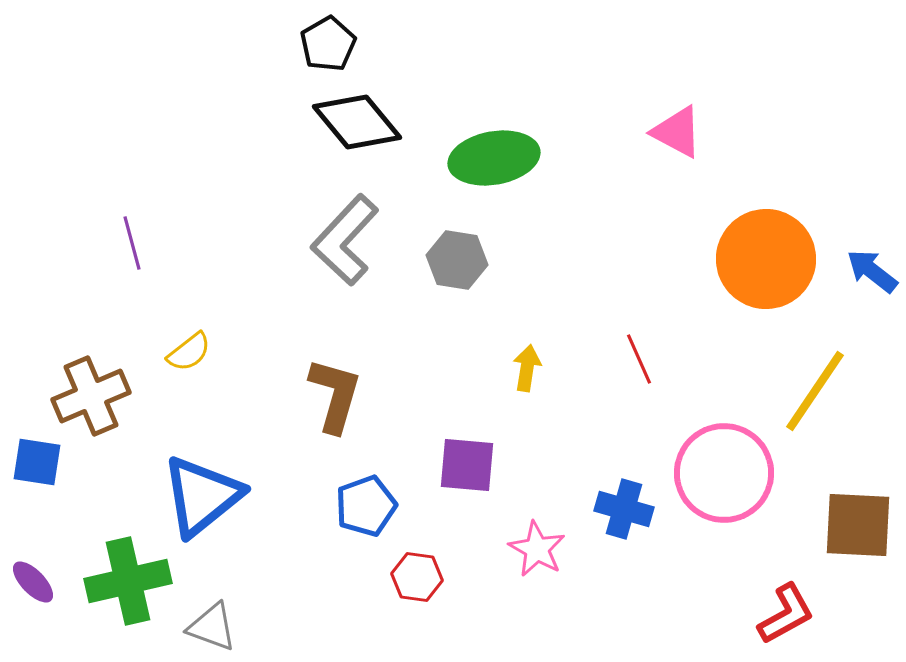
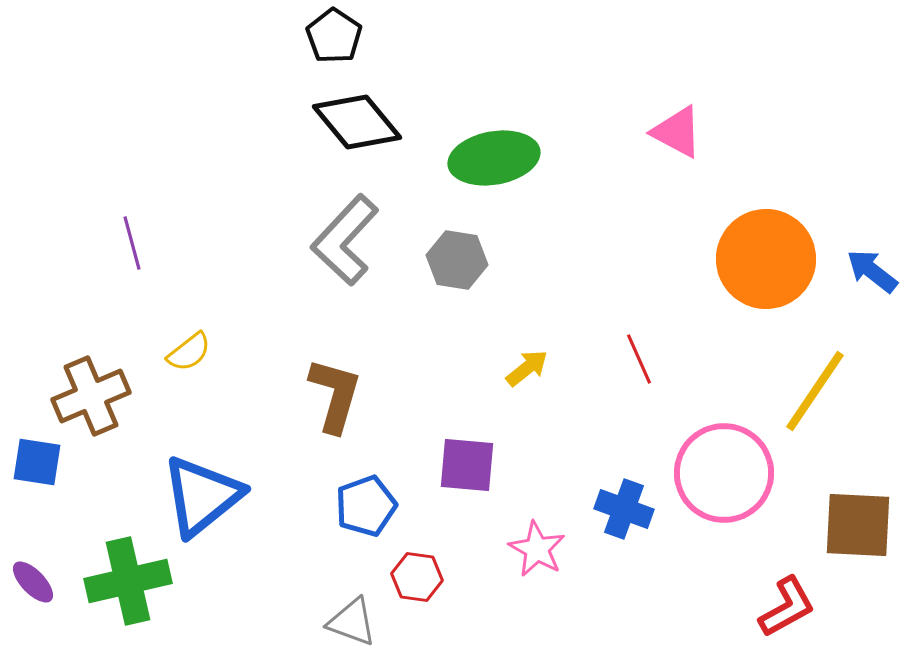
black pentagon: moved 6 px right, 8 px up; rotated 8 degrees counterclockwise
yellow arrow: rotated 42 degrees clockwise
blue cross: rotated 4 degrees clockwise
red L-shape: moved 1 px right, 7 px up
gray triangle: moved 140 px right, 5 px up
